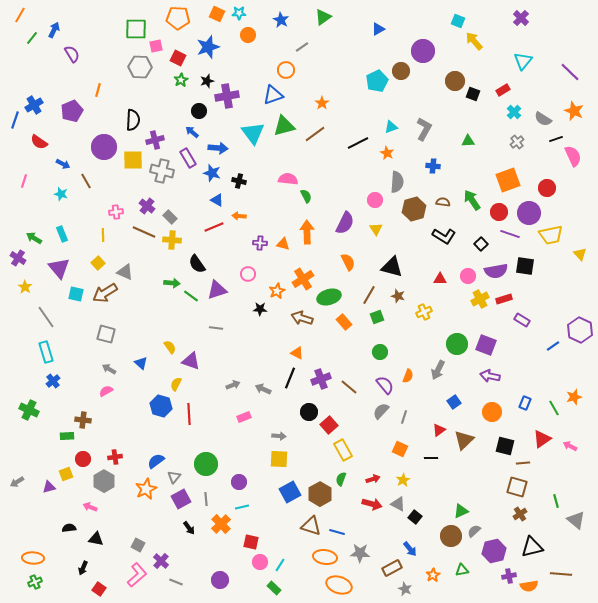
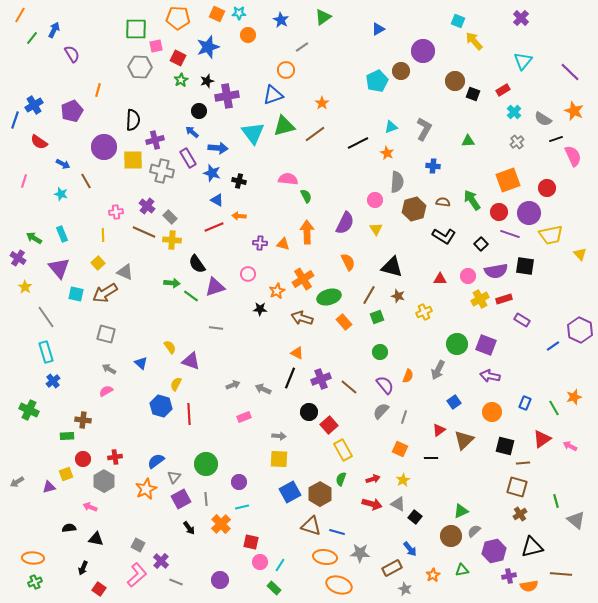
purple triangle at (217, 290): moved 2 px left, 3 px up
